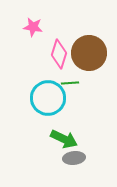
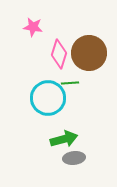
green arrow: rotated 40 degrees counterclockwise
